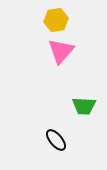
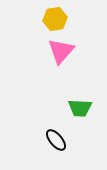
yellow hexagon: moved 1 px left, 1 px up
green trapezoid: moved 4 px left, 2 px down
